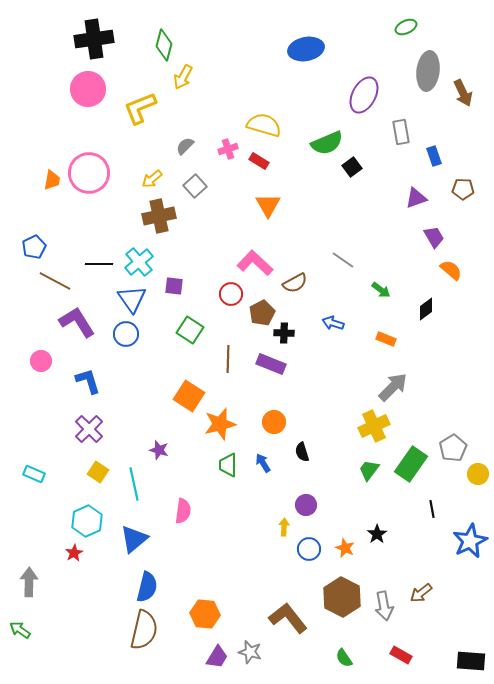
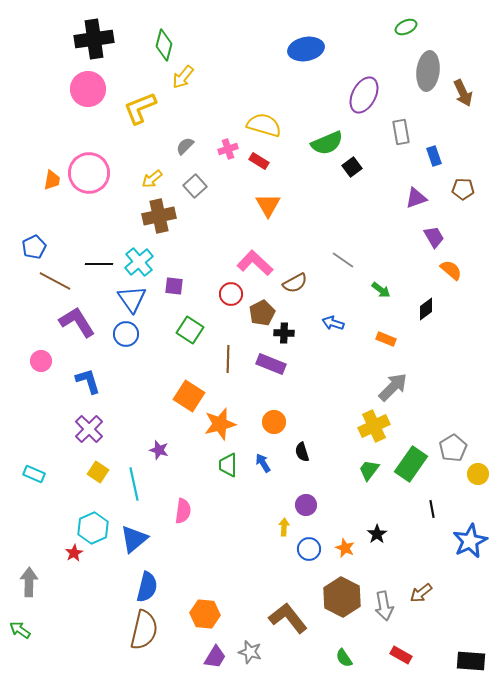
yellow arrow at (183, 77): rotated 10 degrees clockwise
cyan hexagon at (87, 521): moved 6 px right, 7 px down
purple trapezoid at (217, 657): moved 2 px left
